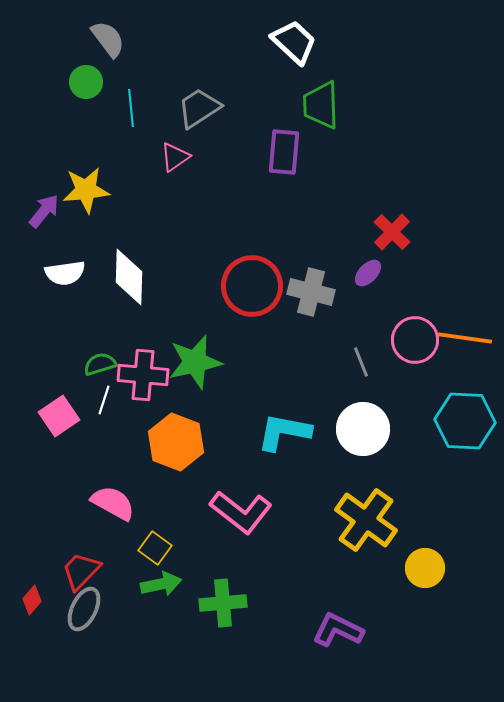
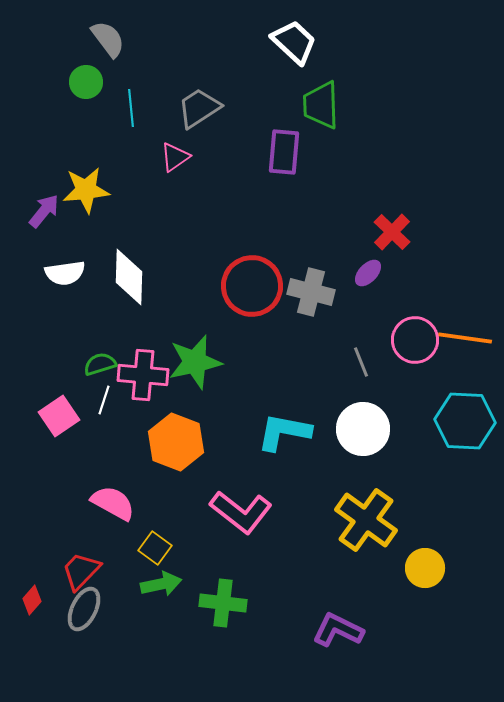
green cross: rotated 12 degrees clockwise
